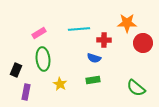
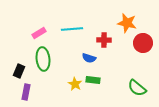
orange star: rotated 12 degrees clockwise
cyan line: moved 7 px left
blue semicircle: moved 5 px left
black rectangle: moved 3 px right, 1 px down
green rectangle: rotated 16 degrees clockwise
yellow star: moved 15 px right
green semicircle: moved 1 px right
